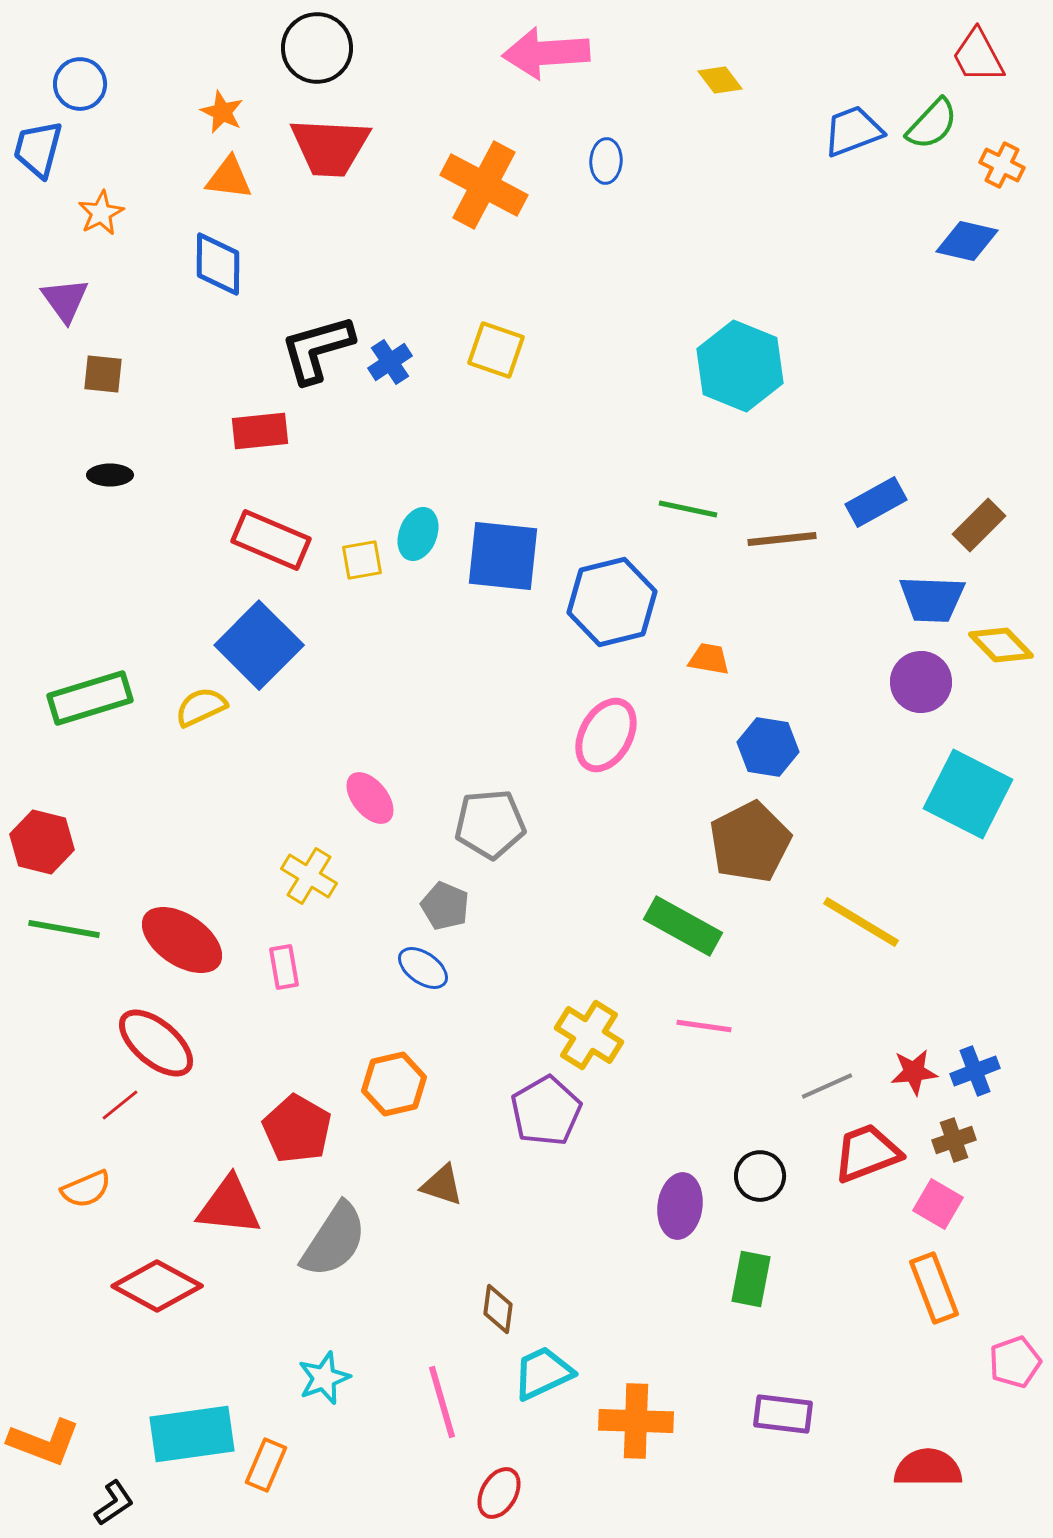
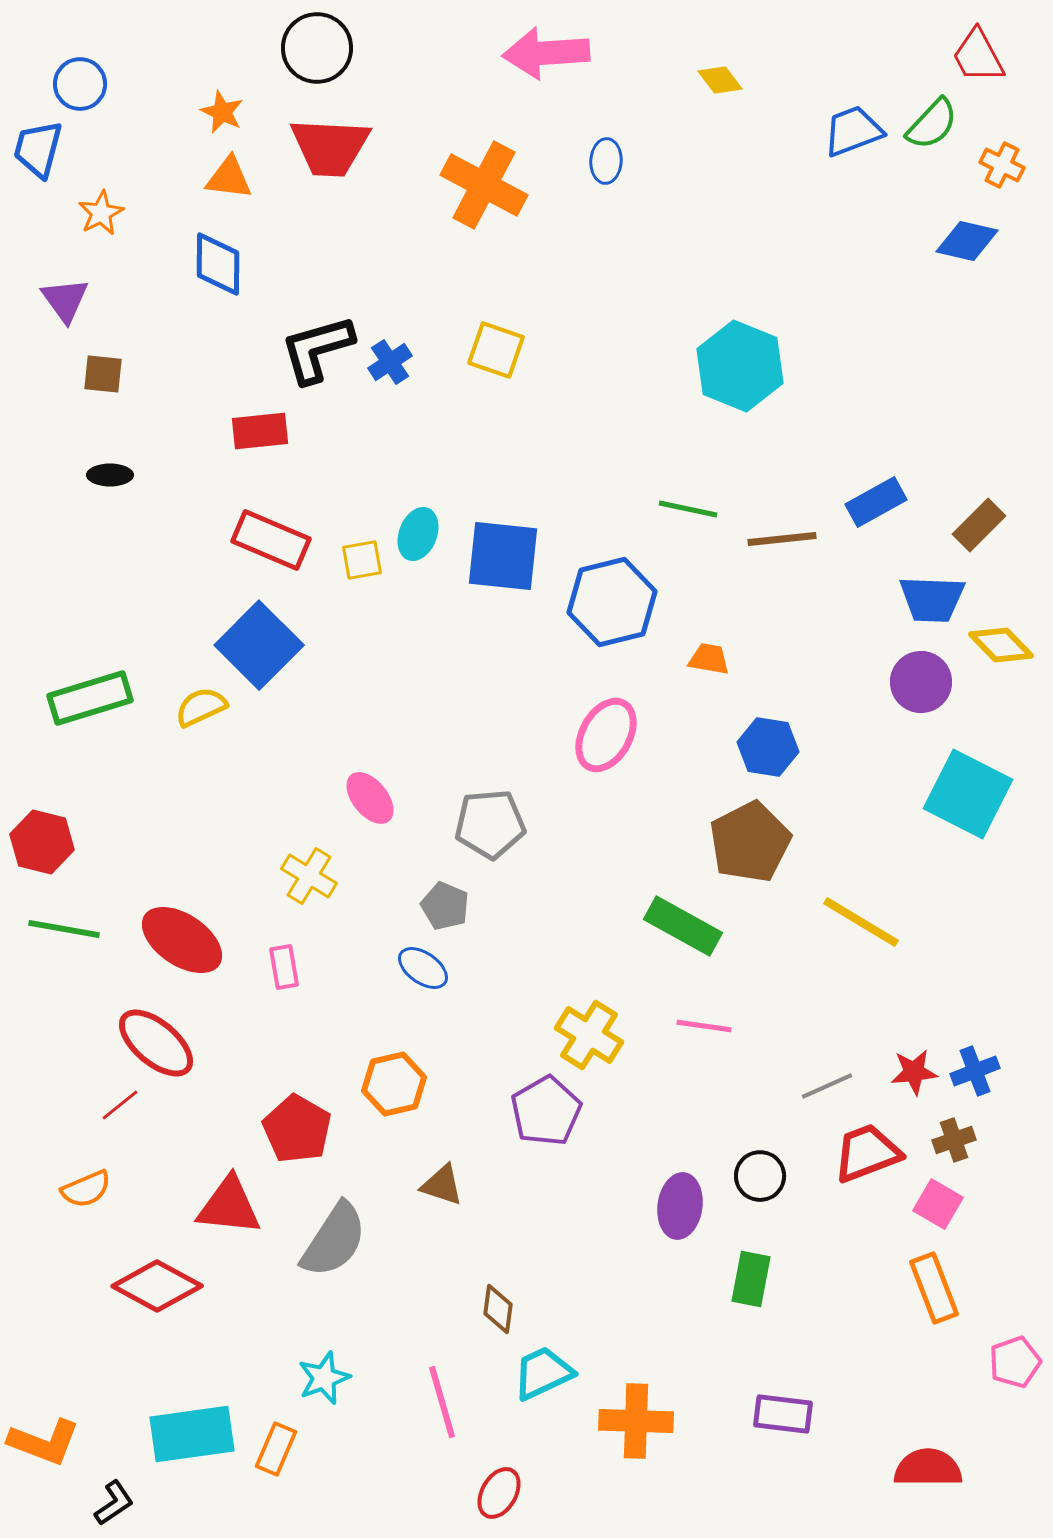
orange rectangle at (266, 1465): moved 10 px right, 16 px up
